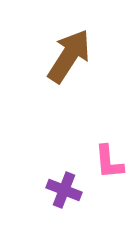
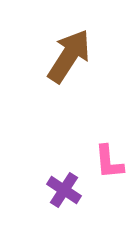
purple cross: rotated 12 degrees clockwise
